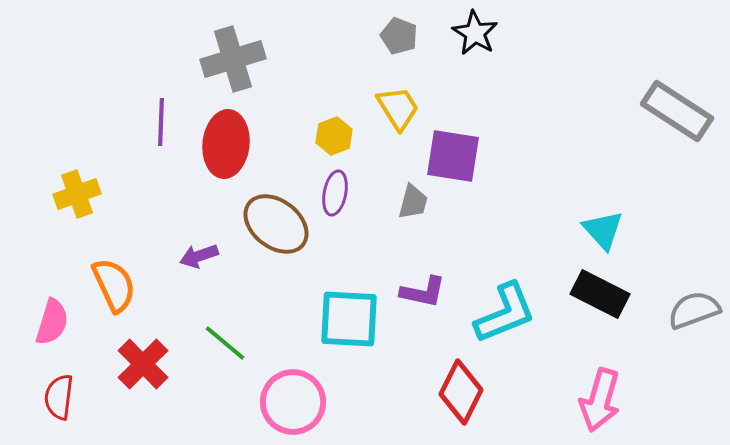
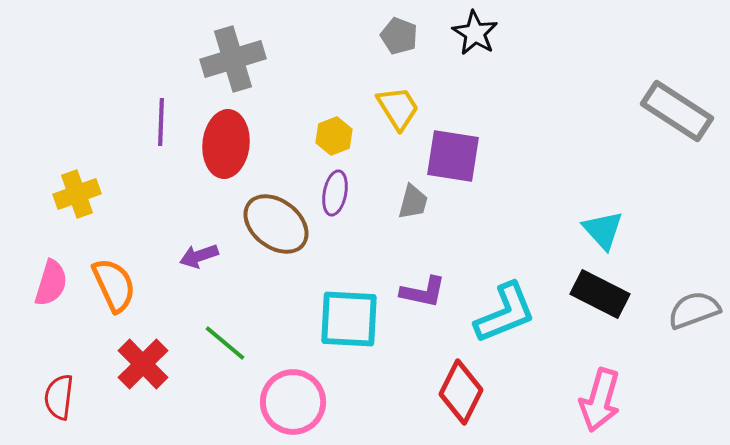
pink semicircle: moved 1 px left, 39 px up
